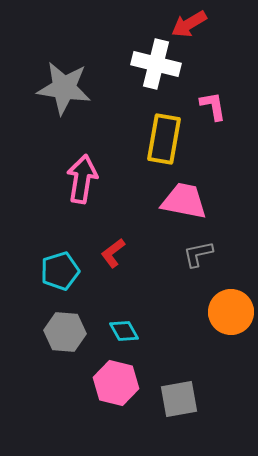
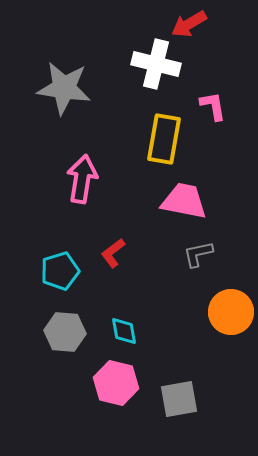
cyan diamond: rotated 20 degrees clockwise
